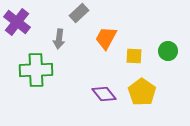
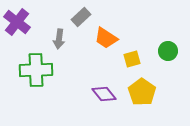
gray rectangle: moved 2 px right, 4 px down
orange trapezoid: rotated 85 degrees counterclockwise
yellow square: moved 2 px left, 3 px down; rotated 18 degrees counterclockwise
